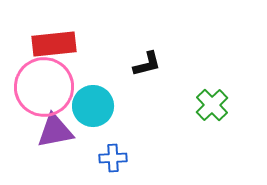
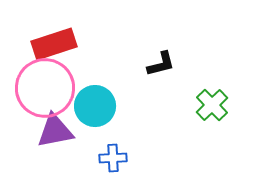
red rectangle: rotated 12 degrees counterclockwise
black L-shape: moved 14 px right
pink circle: moved 1 px right, 1 px down
cyan circle: moved 2 px right
